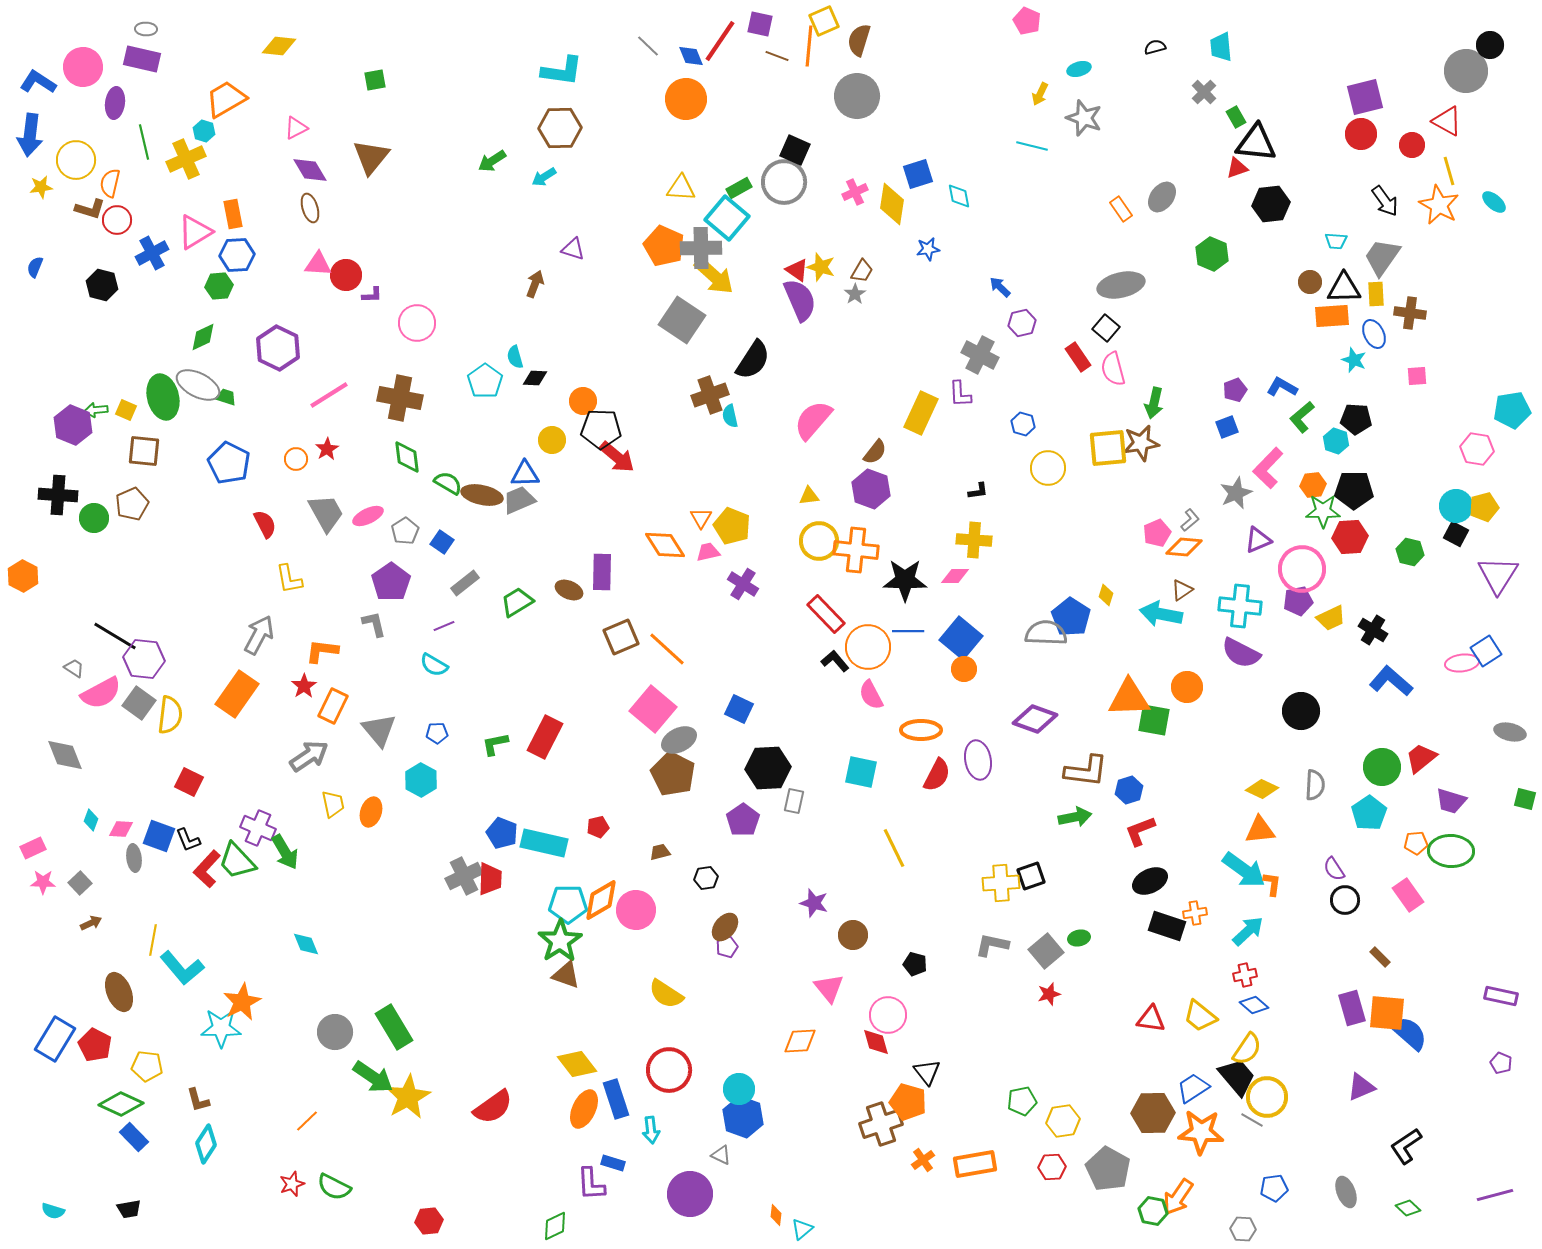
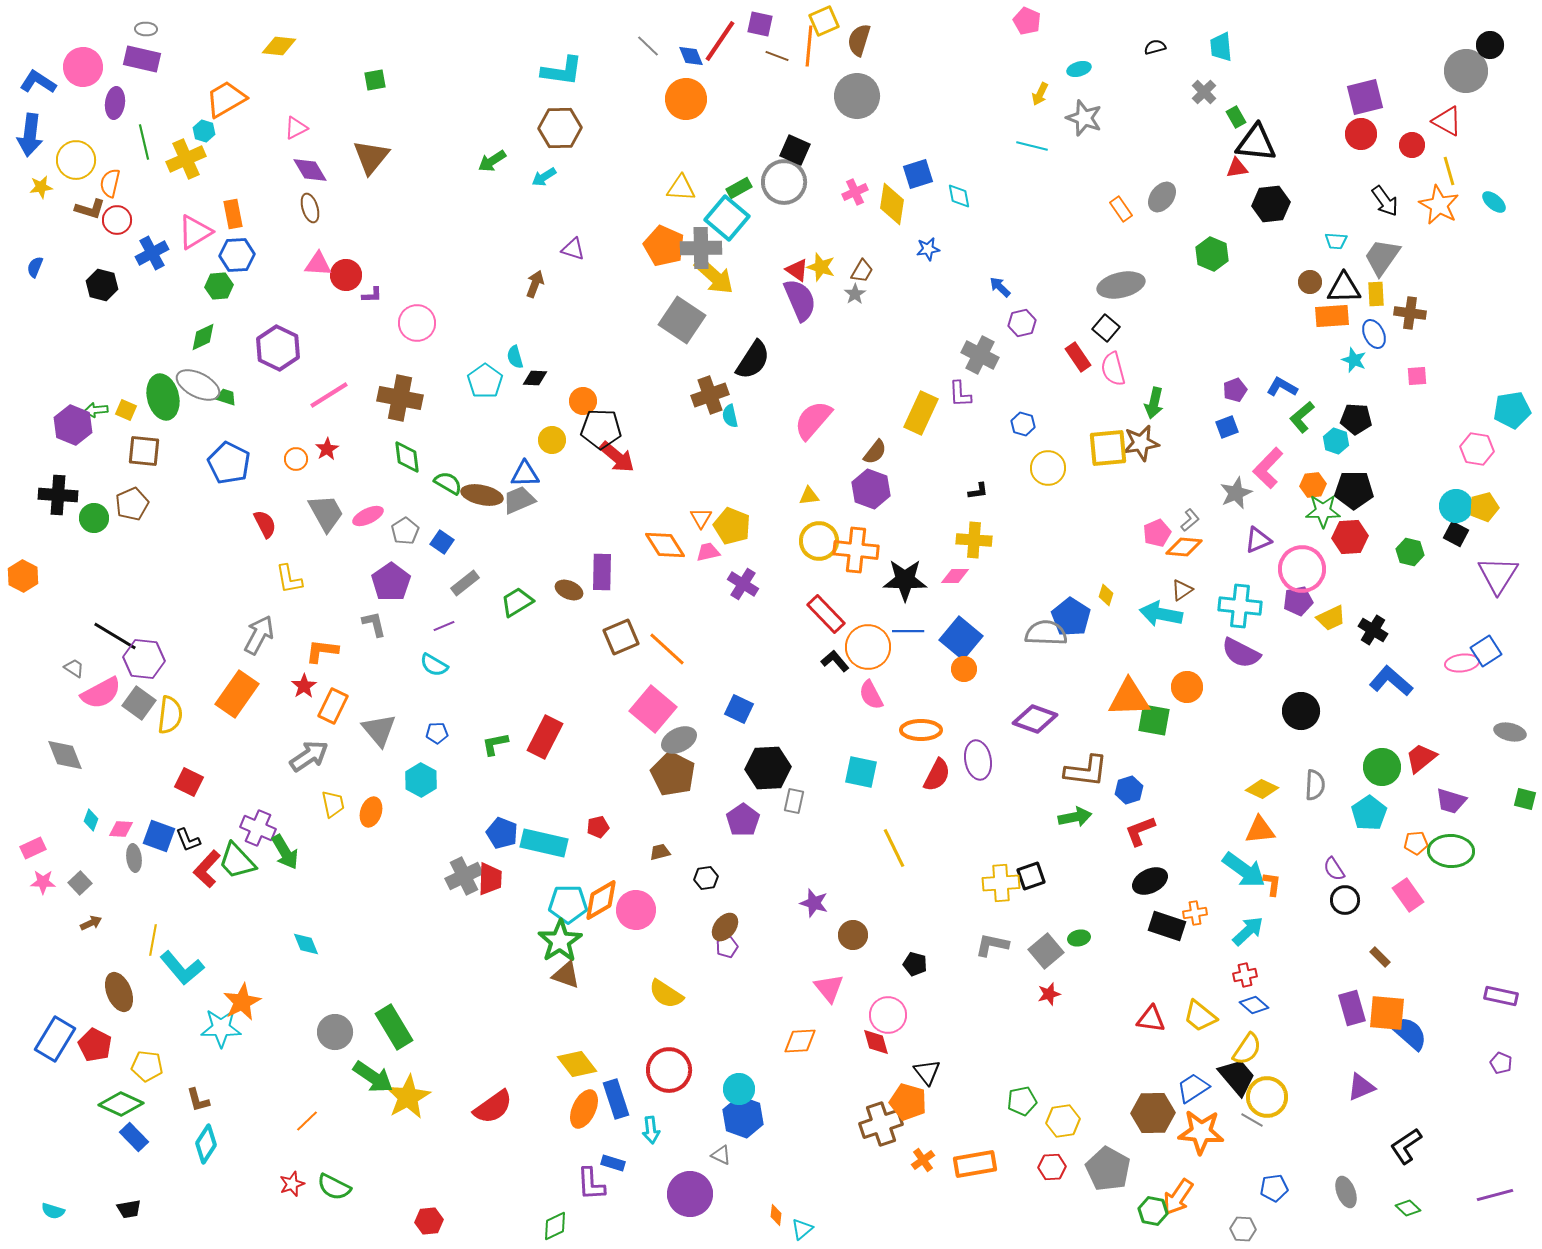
red triangle at (1237, 168): rotated 10 degrees clockwise
